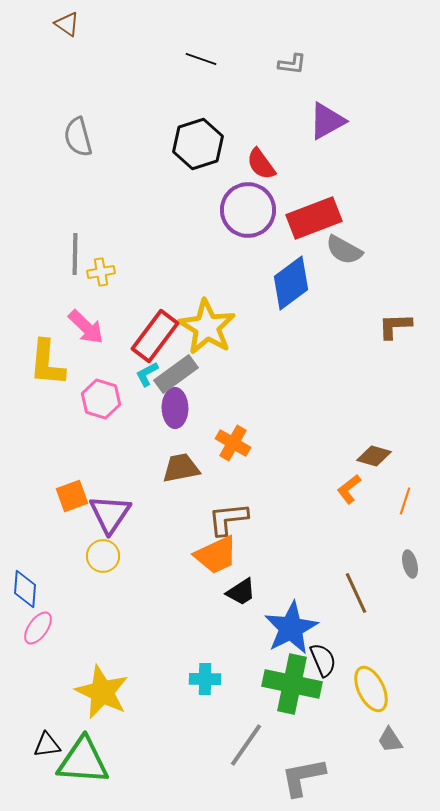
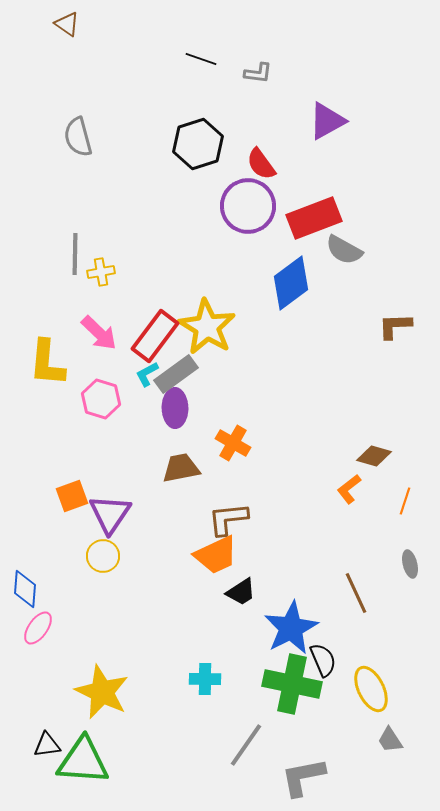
gray L-shape at (292, 64): moved 34 px left, 9 px down
purple circle at (248, 210): moved 4 px up
pink arrow at (86, 327): moved 13 px right, 6 px down
